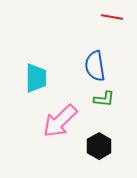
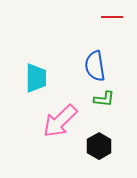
red line: rotated 10 degrees counterclockwise
